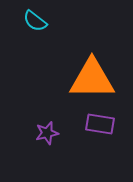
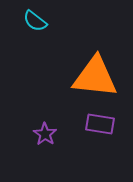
orange triangle: moved 3 px right, 2 px up; rotated 6 degrees clockwise
purple star: moved 2 px left, 1 px down; rotated 25 degrees counterclockwise
